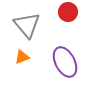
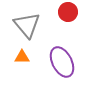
orange triangle: rotated 21 degrees clockwise
purple ellipse: moved 3 px left
